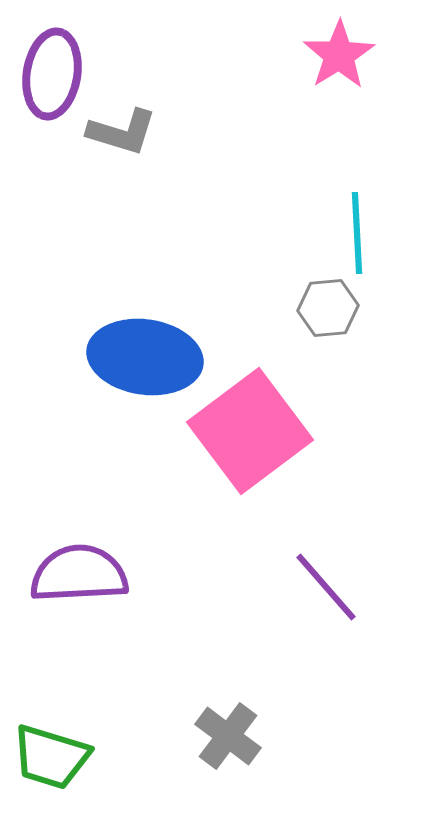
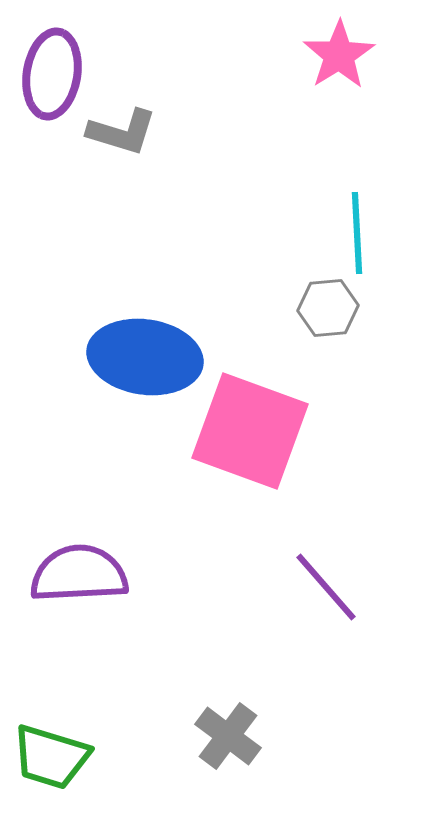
pink square: rotated 33 degrees counterclockwise
